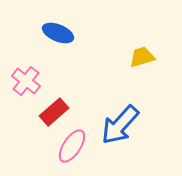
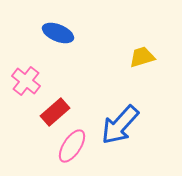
red rectangle: moved 1 px right
